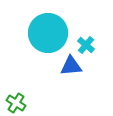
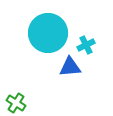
cyan cross: rotated 24 degrees clockwise
blue triangle: moved 1 px left, 1 px down
